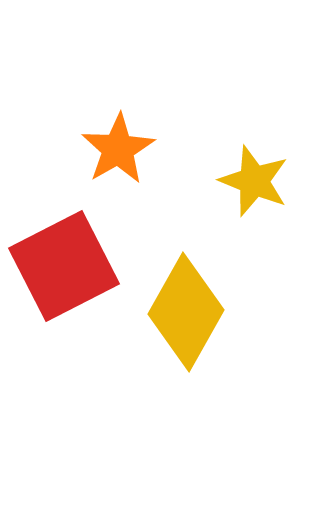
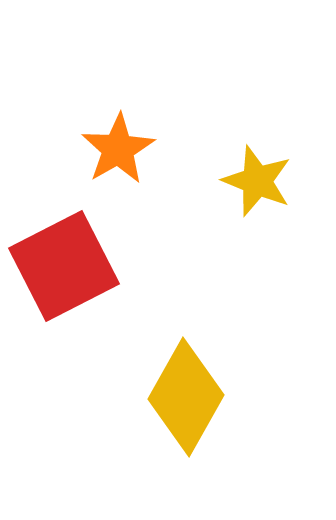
yellow star: moved 3 px right
yellow diamond: moved 85 px down
